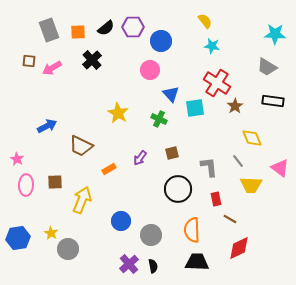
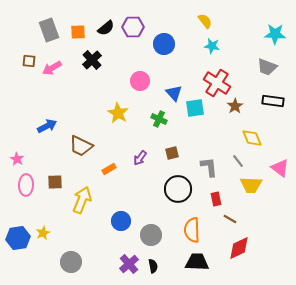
blue circle at (161, 41): moved 3 px right, 3 px down
gray trapezoid at (267, 67): rotated 10 degrees counterclockwise
pink circle at (150, 70): moved 10 px left, 11 px down
blue triangle at (171, 94): moved 3 px right, 1 px up
yellow star at (51, 233): moved 8 px left; rotated 16 degrees clockwise
gray circle at (68, 249): moved 3 px right, 13 px down
